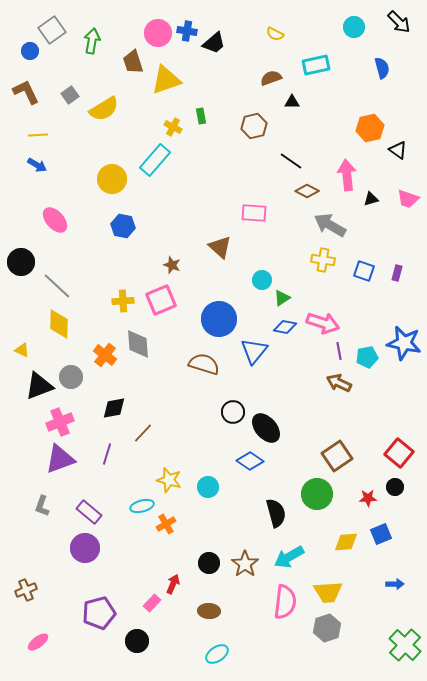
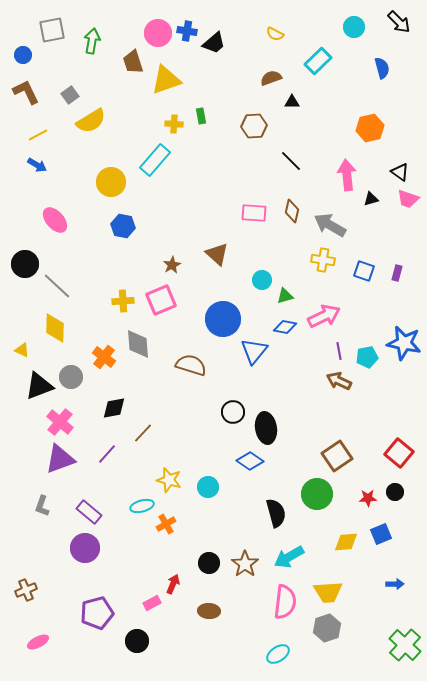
gray square at (52, 30): rotated 24 degrees clockwise
blue circle at (30, 51): moved 7 px left, 4 px down
cyan rectangle at (316, 65): moved 2 px right, 4 px up; rotated 32 degrees counterclockwise
yellow semicircle at (104, 109): moved 13 px left, 12 px down
brown hexagon at (254, 126): rotated 10 degrees clockwise
yellow cross at (173, 127): moved 1 px right, 3 px up; rotated 24 degrees counterclockwise
yellow line at (38, 135): rotated 24 degrees counterclockwise
black triangle at (398, 150): moved 2 px right, 22 px down
black line at (291, 161): rotated 10 degrees clockwise
yellow circle at (112, 179): moved 1 px left, 3 px down
brown diamond at (307, 191): moved 15 px left, 20 px down; rotated 75 degrees clockwise
brown triangle at (220, 247): moved 3 px left, 7 px down
black circle at (21, 262): moved 4 px right, 2 px down
brown star at (172, 265): rotated 24 degrees clockwise
green triangle at (282, 298): moved 3 px right, 2 px up; rotated 18 degrees clockwise
blue circle at (219, 319): moved 4 px right
pink arrow at (323, 323): moved 1 px right, 7 px up; rotated 44 degrees counterclockwise
yellow diamond at (59, 324): moved 4 px left, 4 px down
orange cross at (105, 355): moved 1 px left, 2 px down
brown semicircle at (204, 364): moved 13 px left, 1 px down
brown arrow at (339, 383): moved 2 px up
pink cross at (60, 422): rotated 28 degrees counterclockwise
black ellipse at (266, 428): rotated 32 degrees clockwise
purple line at (107, 454): rotated 25 degrees clockwise
black circle at (395, 487): moved 5 px down
pink rectangle at (152, 603): rotated 18 degrees clockwise
purple pentagon at (99, 613): moved 2 px left
pink ellipse at (38, 642): rotated 10 degrees clockwise
cyan ellipse at (217, 654): moved 61 px right
